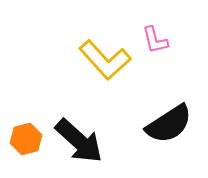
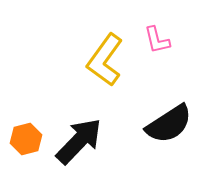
pink L-shape: moved 2 px right
yellow L-shape: rotated 78 degrees clockwise
black arrow: rotated 88 degrees counterclockwise
